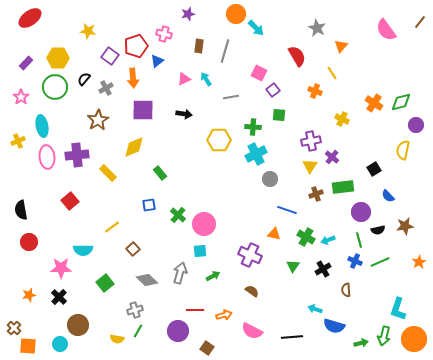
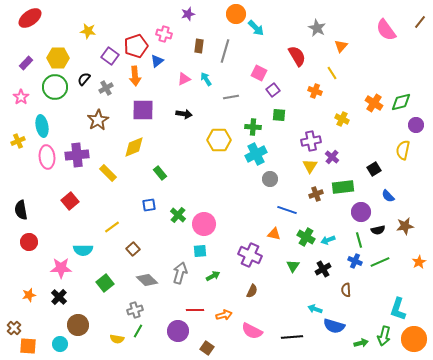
orange arrow at (133, 78): moved 2 px right, 2 px up
brown semicircle at (252, 291): rotated 80 degrees clockwise
